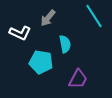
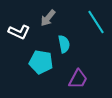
cyan line: moved 2 px right, 6 px down
white L-shape: moved 1 px left, 1 px up
cyan semicircle: moved 1 px left
